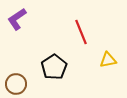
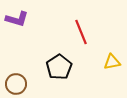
purple L-shape: rotated 130 degrees counterclockwise
yellow triangle: moved 4 px right, 2 px down
black pentagon: moved 5 px right
